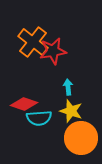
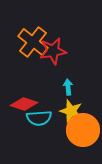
orange circle: moved 2 px right, 8 px up
